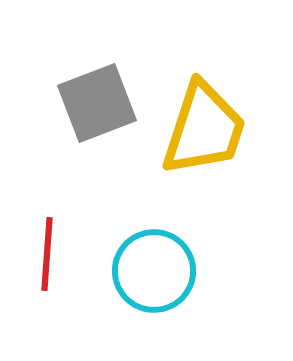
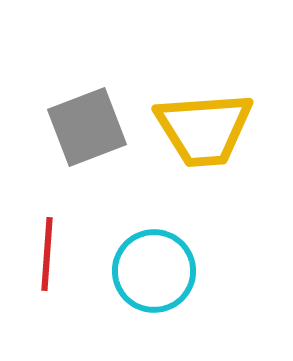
gray square: moved 10 px left, 24 px down
yellow trapezoid: rotated 68 degrees clockwise
